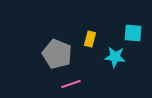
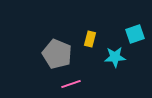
cyan square: moved 2 px right, 1 px down; rotated 24 degrees counterclockwise
cyan star: rotated 10 degrees counterclockwise
